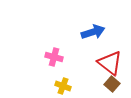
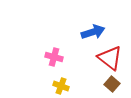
red triangle: moved 5 px up
yellow cross: moved 2 px left
